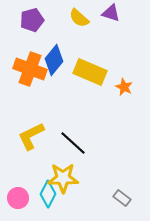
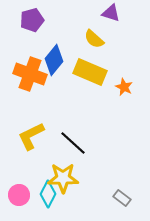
yellow semicircle: moved 15 px right, 21 px down
orange cross: moved 5 px down
pink circle: moved 1 px right, 3 px up
